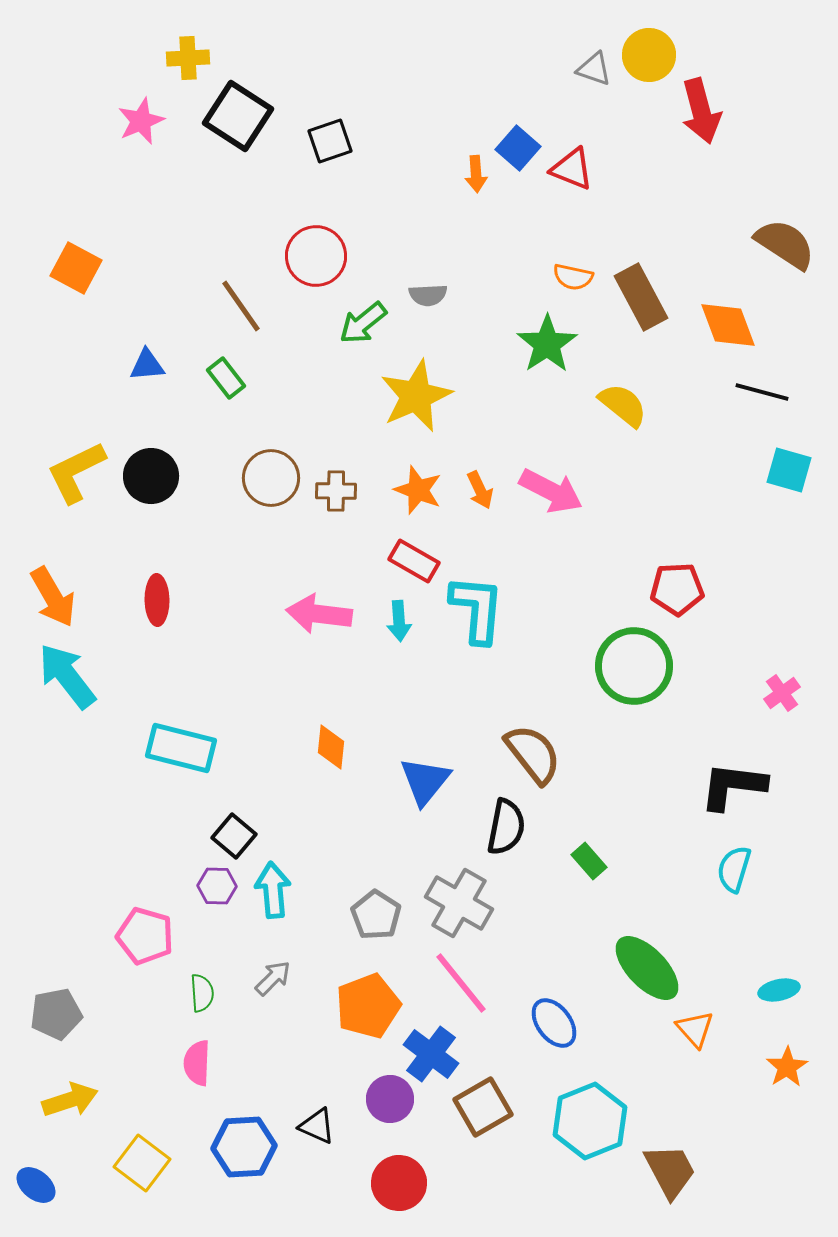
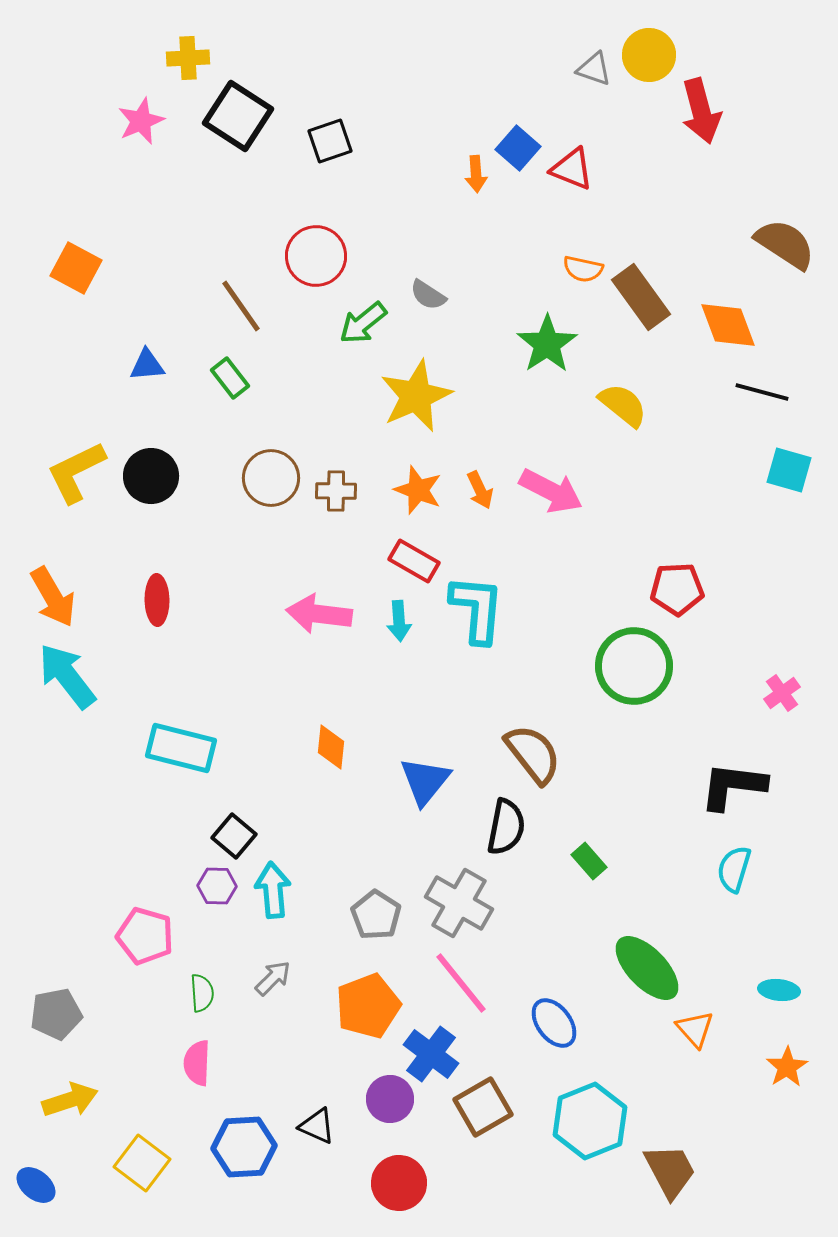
orange semicircle at (573, 277): moved 10 px right, 8 px up
gray semicircle at (428, 295): rotated 36 degrees clockwise
brown rectangle at (641, 297): rotated 8 degrees counterclockwise
green rectangle at (226, 378): moved 4 px right
cyan ellipse at (779, 990): rotated 18 degrees clockwise
